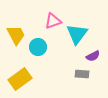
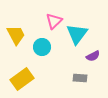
pink triangle: moved 1 px right; rotated 24 degrees counterclockwise
cyan circle: moved 4 px right
gray rectangle: moved 2 px left, 4 px down
yellow rectangle: moved 2 px right
